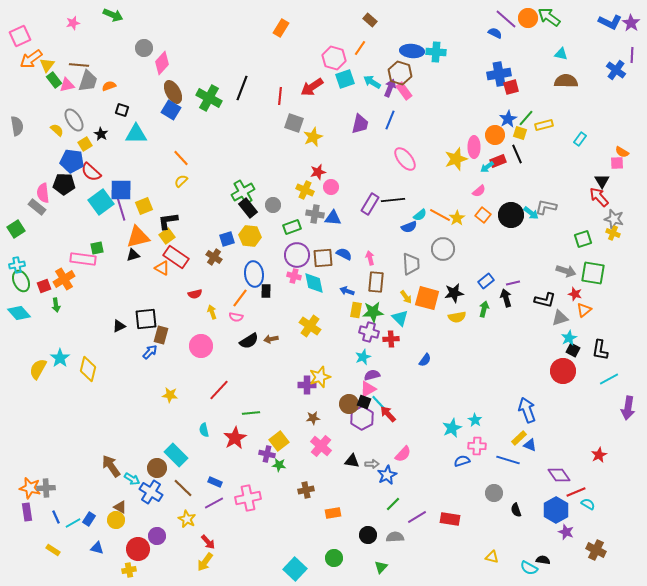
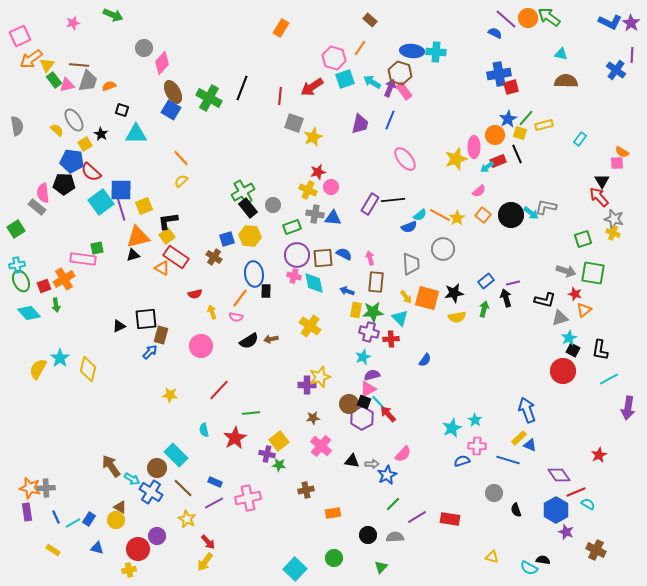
yellow cross at (305, 190): moved 3 px right
cyan diamond at (19, 313): moved 10 px right
